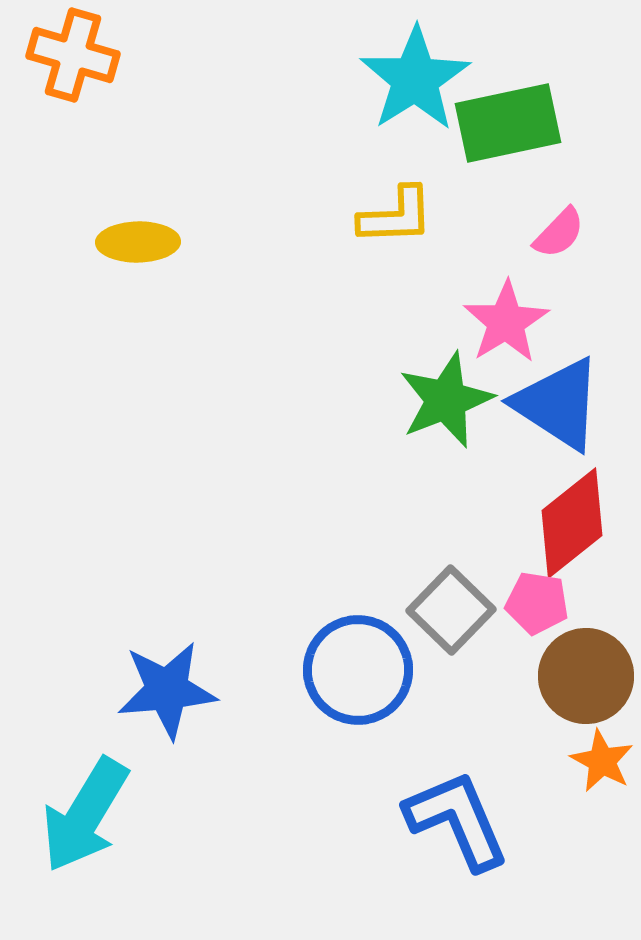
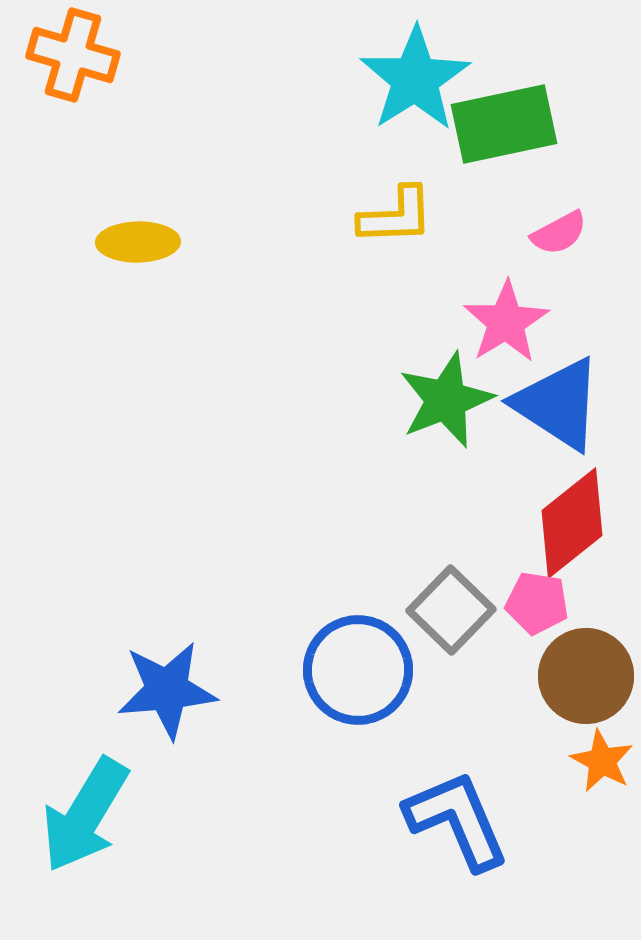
green rectangle: moved 4 px left, 1 px down
pink semicircle: rotated 18 degrees clockwise
